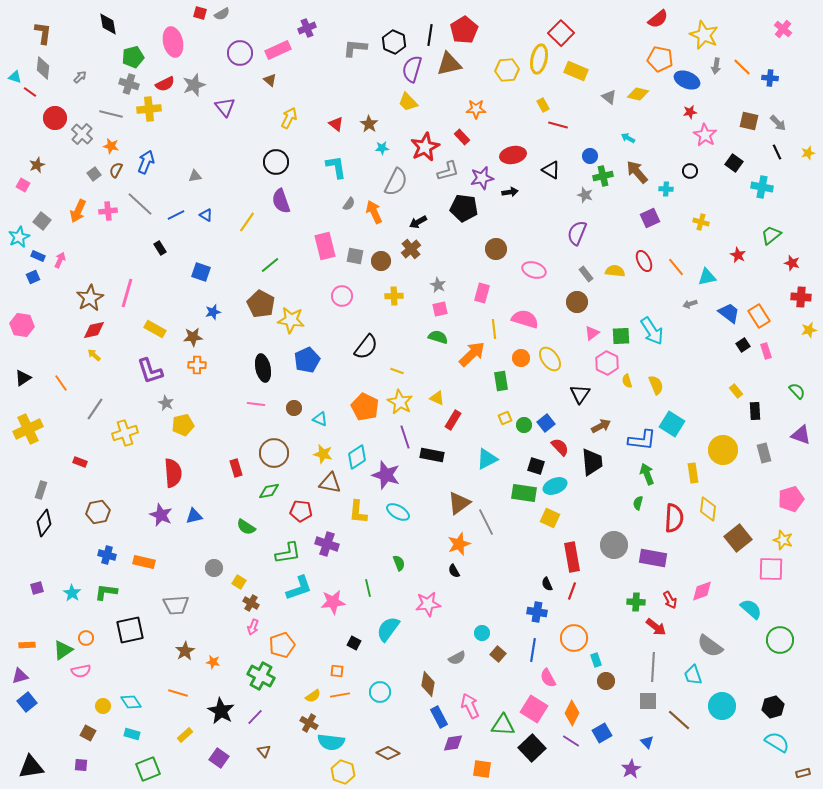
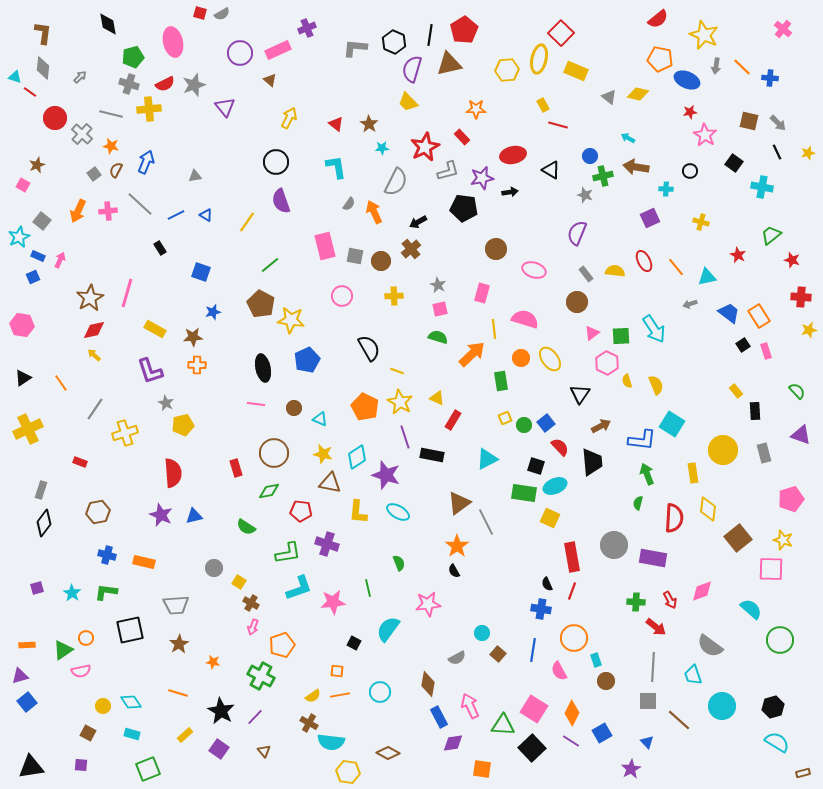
brown arrow at (637, 172): moved 1 px left, 5 px up; rotated 40 degrees counterclockwise
red star at (792, 263): moved 3 px up
cyan arrow at (652, 331): moved 2 px right, 2 px up
black semicircle at (366, 347): moved 3 px right, 1 px down; rotated 68 degrees counterclockwise
orange star at (459, 544): moved 2 px left, 2 px down; rotated 15 degrees counterclockwise
blue cross at (537, 612): moved 4 px right, 3 px up
brown star at (185, 651): moved 6 px left, 7 px up
pink semicircle at (548, 678): moved 11 px right, 7 px up
purple square at (219, 758): moved 9 px up
yellow hexagon at (343, 772): moved 5 px right; rotated 10 degrees counterclockwise
